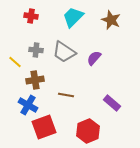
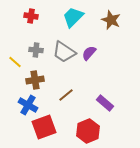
purple semicircle: moved 5 px left, 5 px up
brown line: rotated 49 degrees counterclockwise
purple rectangle: moved 7 px left
